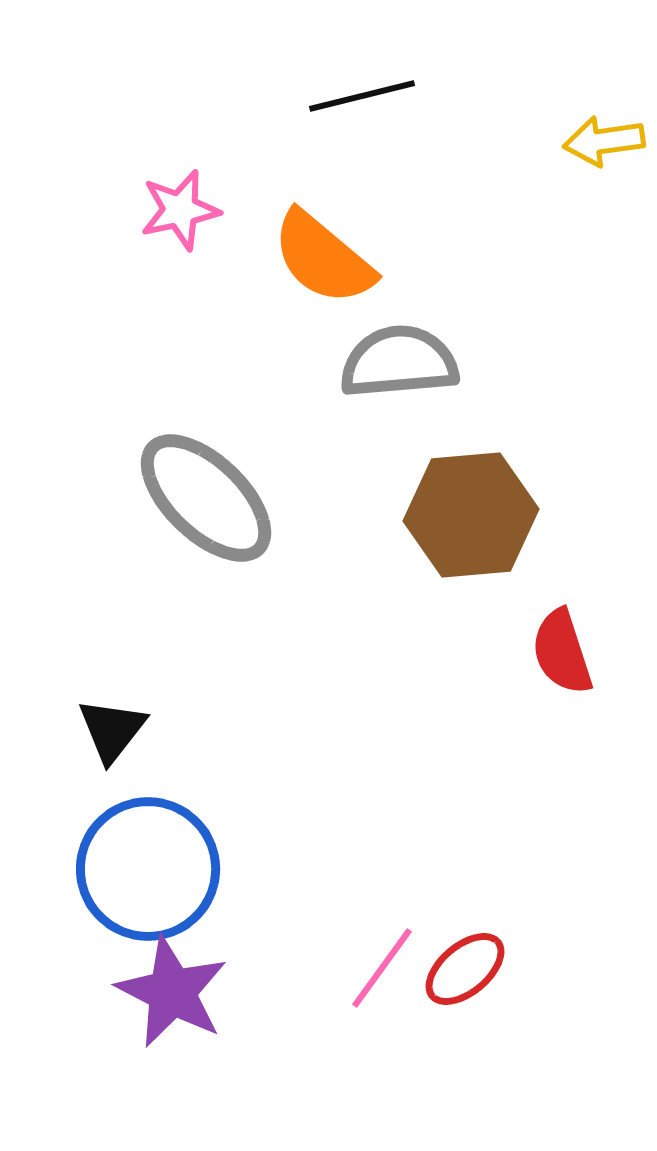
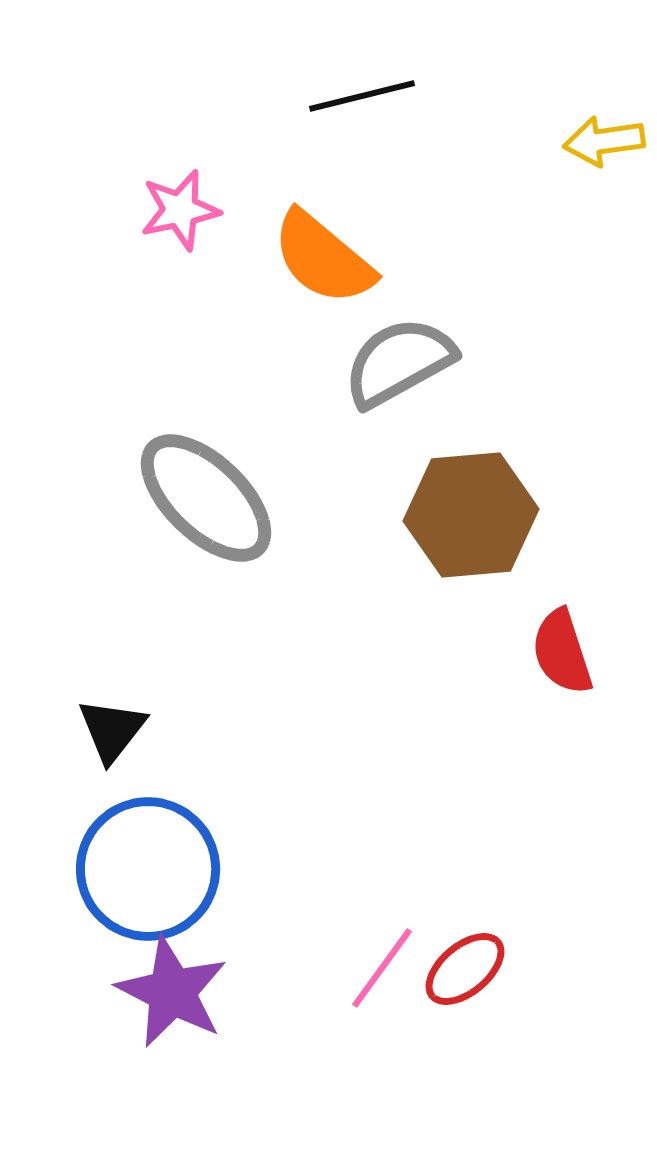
gray semicircle: rotated 24 degrees counterclockwise
